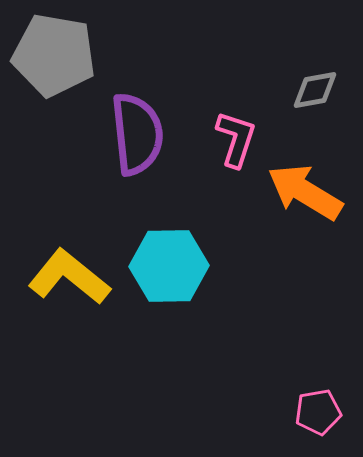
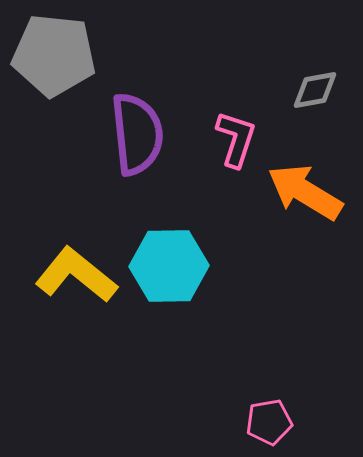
gray pentagon: rotated 4 degrees counterclockwise
yellow L-shape: moved 7 px right, 2 px up
pink pentagon: moved 49 px left, 10 px down
